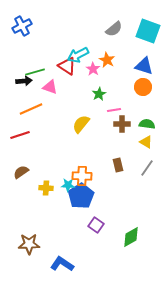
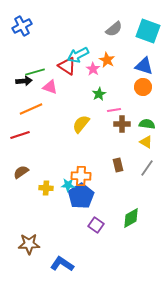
orange cross: moved 1 px left
green diamond: moved 19 px up
